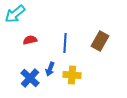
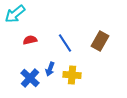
blue line: rotated 36 degrees counterclockwise
